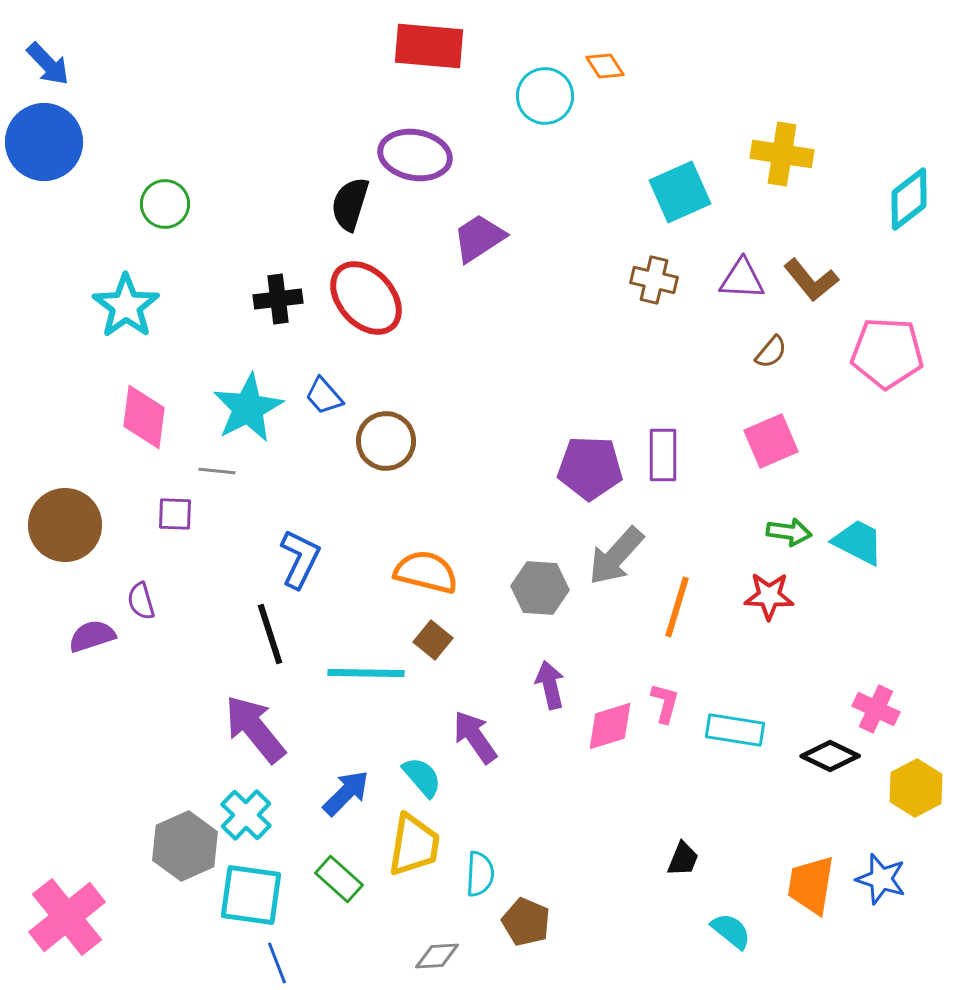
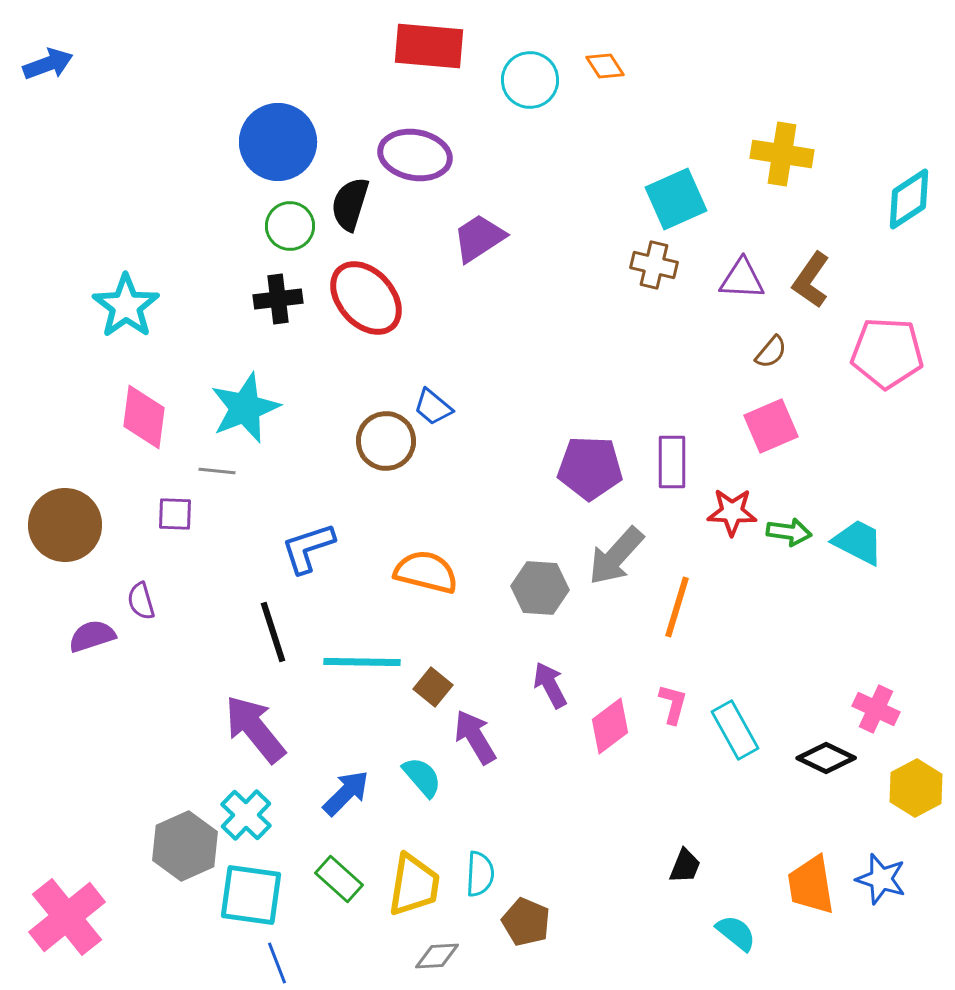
blue arrow at (48, 64): rotated 66 degrees counterclockwise
cyan circle at (545, 96): moved 15 px left, 16 px up
blue circle at (44, 142): moved 234 px right
cyan square at (680, 192): moved 4 px left, 7 px down
cyan diamond at (909, 199): rotated 4 degrees clockwise
green circle at (165, 204): moved 125 px right, 22 px down
brown cross at (654, 280): moved 15 px up
brown L-shape at (811, 280): rotated 74 degrees clockwise
blue trapezoid at (324, 396): moved 109 px right, 11 px down; rotated 9 degrees counterclockwise
cyan star at (248, 408): moved 3 px left; rotated 6 degrees clockwise
pink square at (771, 441): moved 15 px up
purple rectangle at (663, 455): moved 9 px right, 7 px down
blue L-shape at (300, 559): moved 8 px right, 11 px up; rotated 134 degrees counterclockwise
red star at (769, 596): moved 37 px left, 84 px up
black line at (270, 634): moved 3 px right, 2 px up
brown square at (433, 640): moved 47 px down
cyan line at (366, 673): moved 4 px left, 11 px up
purple arrow at (550, 685): rotated 15 degrees counterclockwise
pink L-shape at (665, 703): moved 8 px right, 1 px down
pink diamond at (610, 726): rotated 20 degrees counterclockwise
cyan rectangle at (735, 730): rotated 52 degrees clockwise
purple arrow at (475, 737): rotated 4 degrees clockwise
black diamond at (830, 756): moved 4 px left, 2 px down
yellow trapezoid at (414, 845): moved 40 px down
black trapezoid at (683, 859): moved 2 px right, 7 px down
orange trapezoid at (811, 885): rotated 18 degrees counterclockwise
cyan semicircle at (731, 931): moved 5 px right, 2 px down
